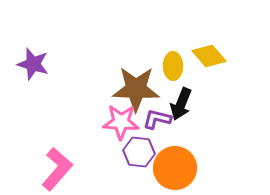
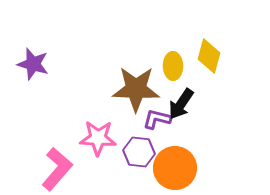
yellow diamond: rotated 56 degrees clockwise
black arrow: rotated 12 degrees clockwise
pink star: moved 23 px left, 16 px down
